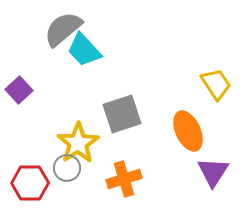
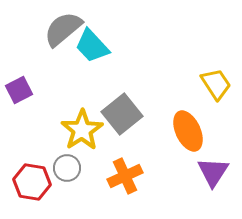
cyan trapezoid: moved 8 px right, 4 px up
purple square: rotated 16 degrees clockwise
gray square: rotated 21 degrees counterclockwise
yellow star: moved 4 px right, 13 px up
orange cross: moved 1 px right, 3 px up; rotated 8 degrees counterclockwise
red hexagon: moved 2 px right, 1 px up; rotated 9 degrees clockwise
